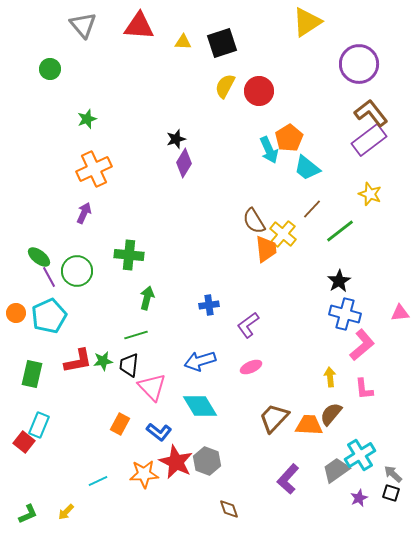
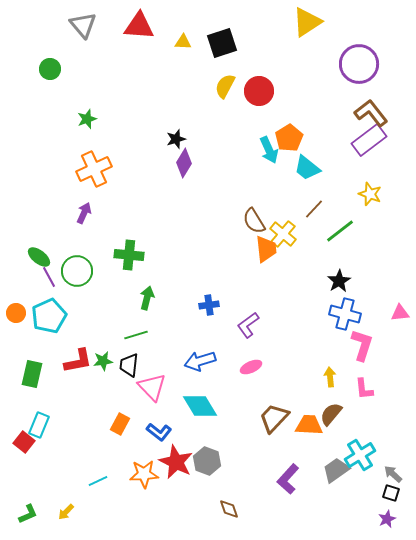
brown line at (312, 209): moved 2 px right
pink L-shape at (362, 345): rotated 32 degrees counterclockwise
purple star at (359, 498): moved 28 px right, 21 px down
